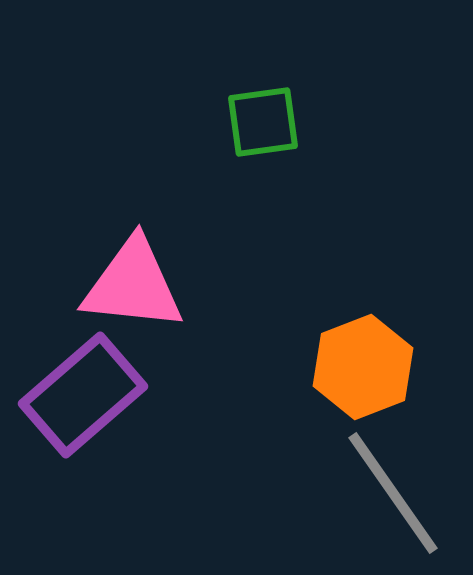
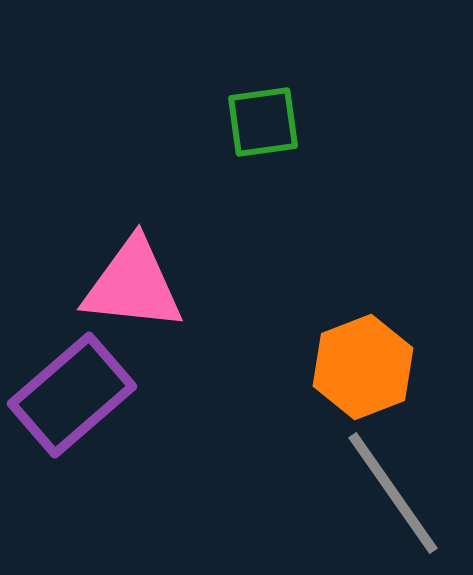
purple rectangle: moved 11 px left
